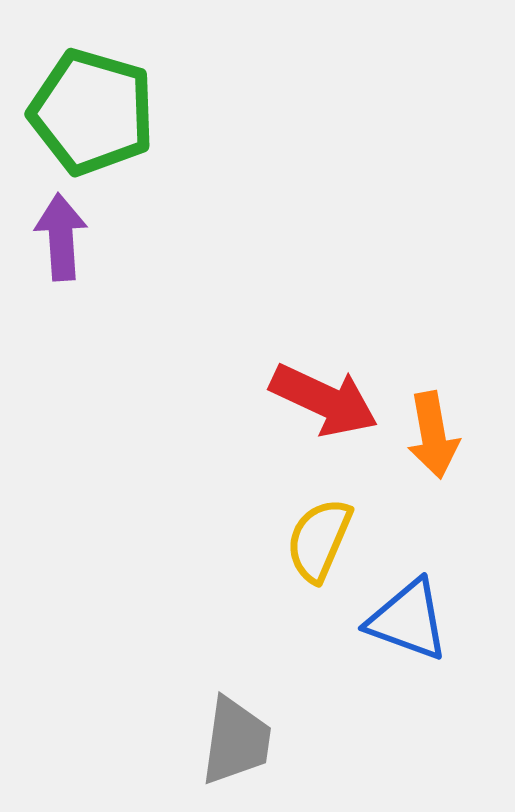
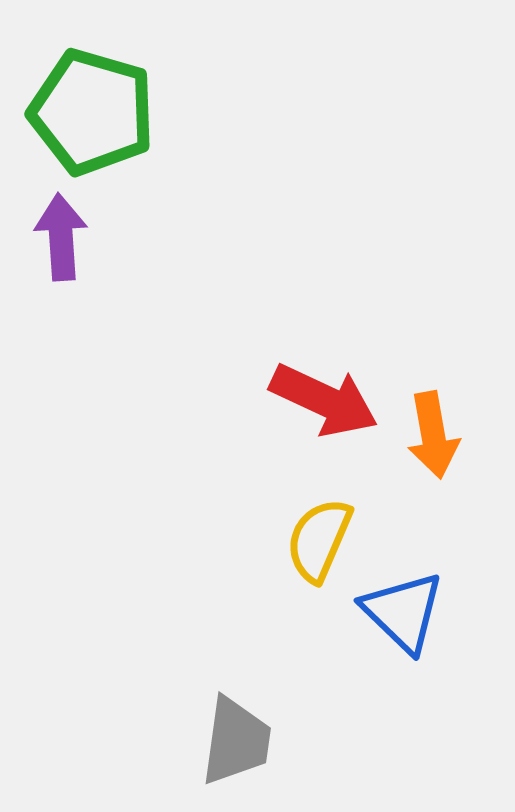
blue triangle: moved 5 px left, 8 px up; rotated 24 degrees clockwise
